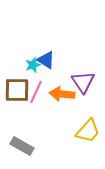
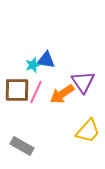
blue triangle: rotated 24 degrees counterclockwise
orange arrow: rotated 40 degrees counterclockwise
